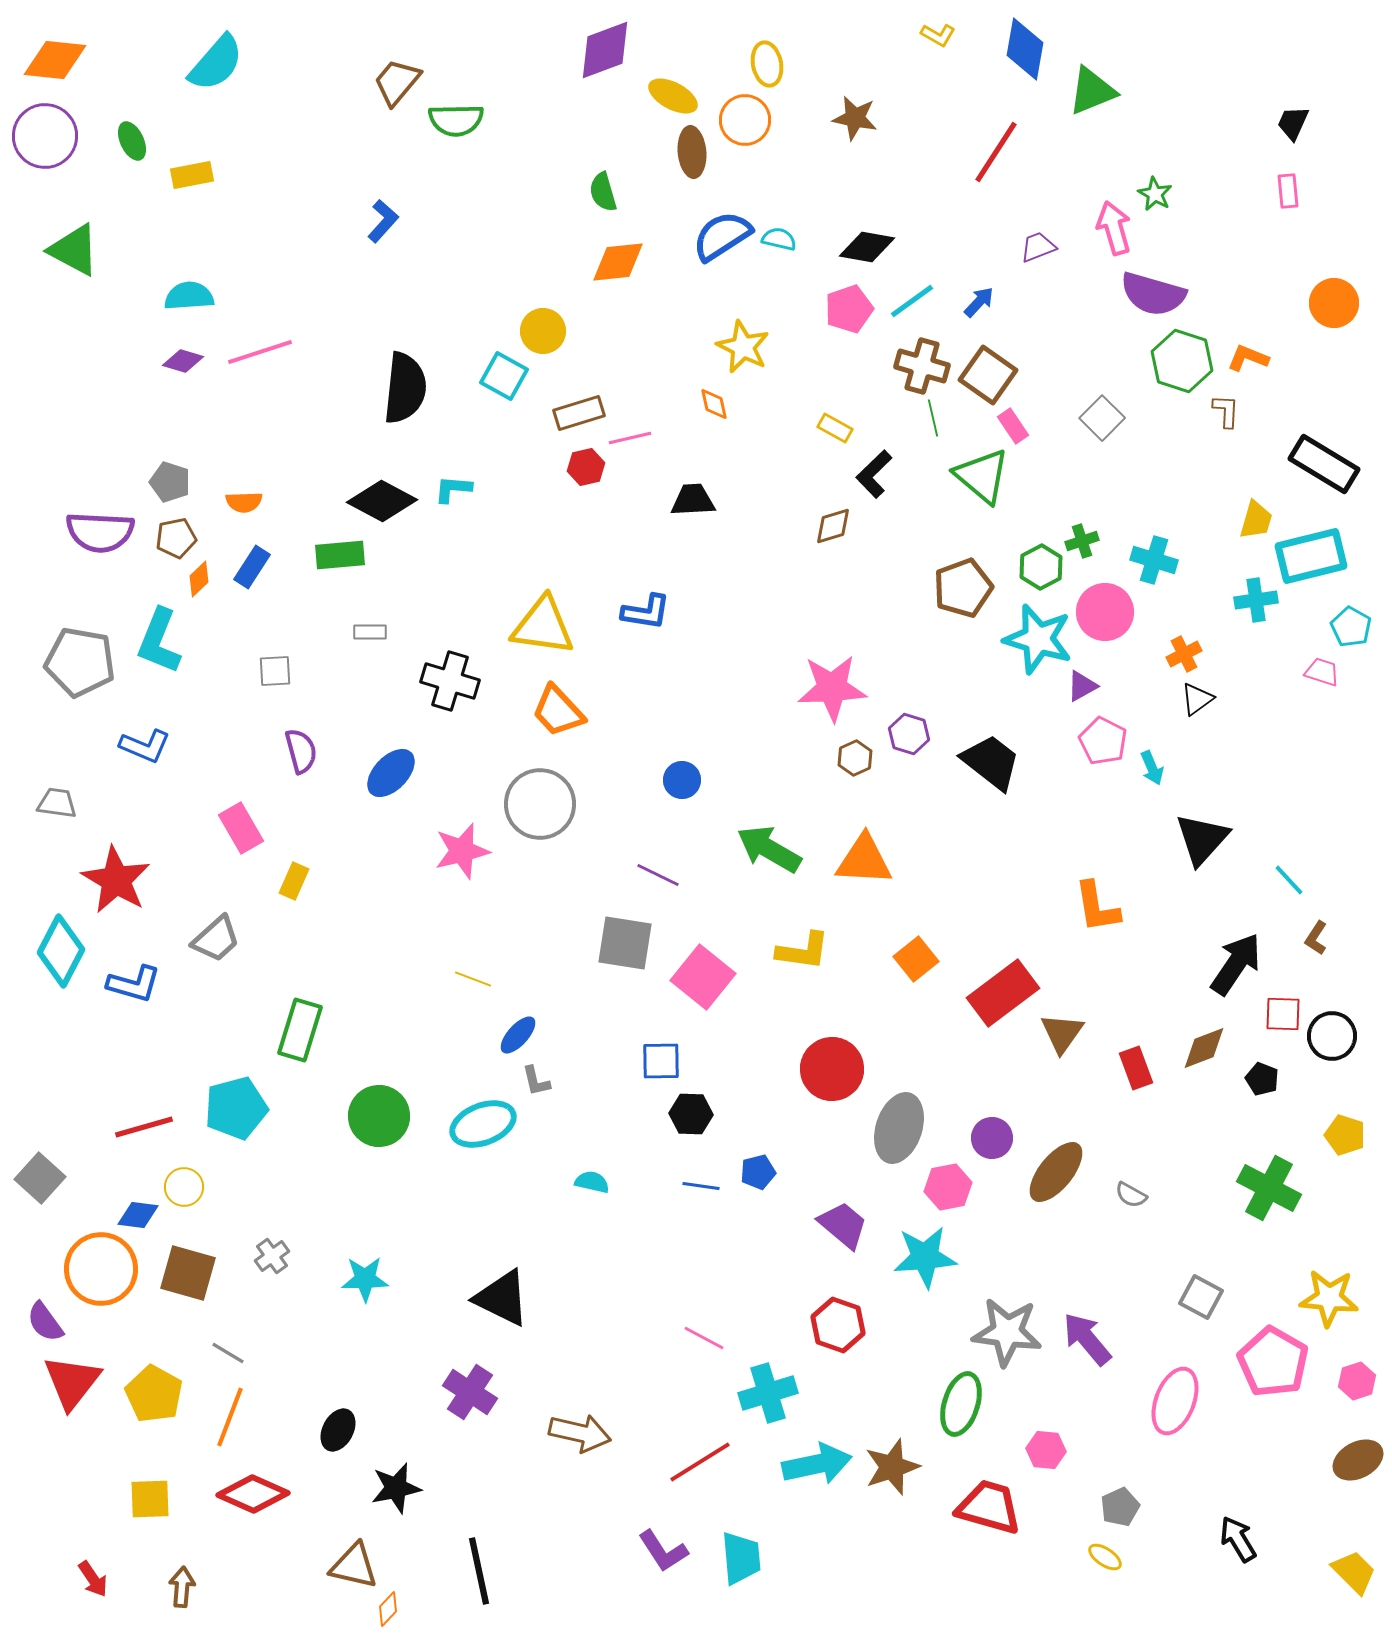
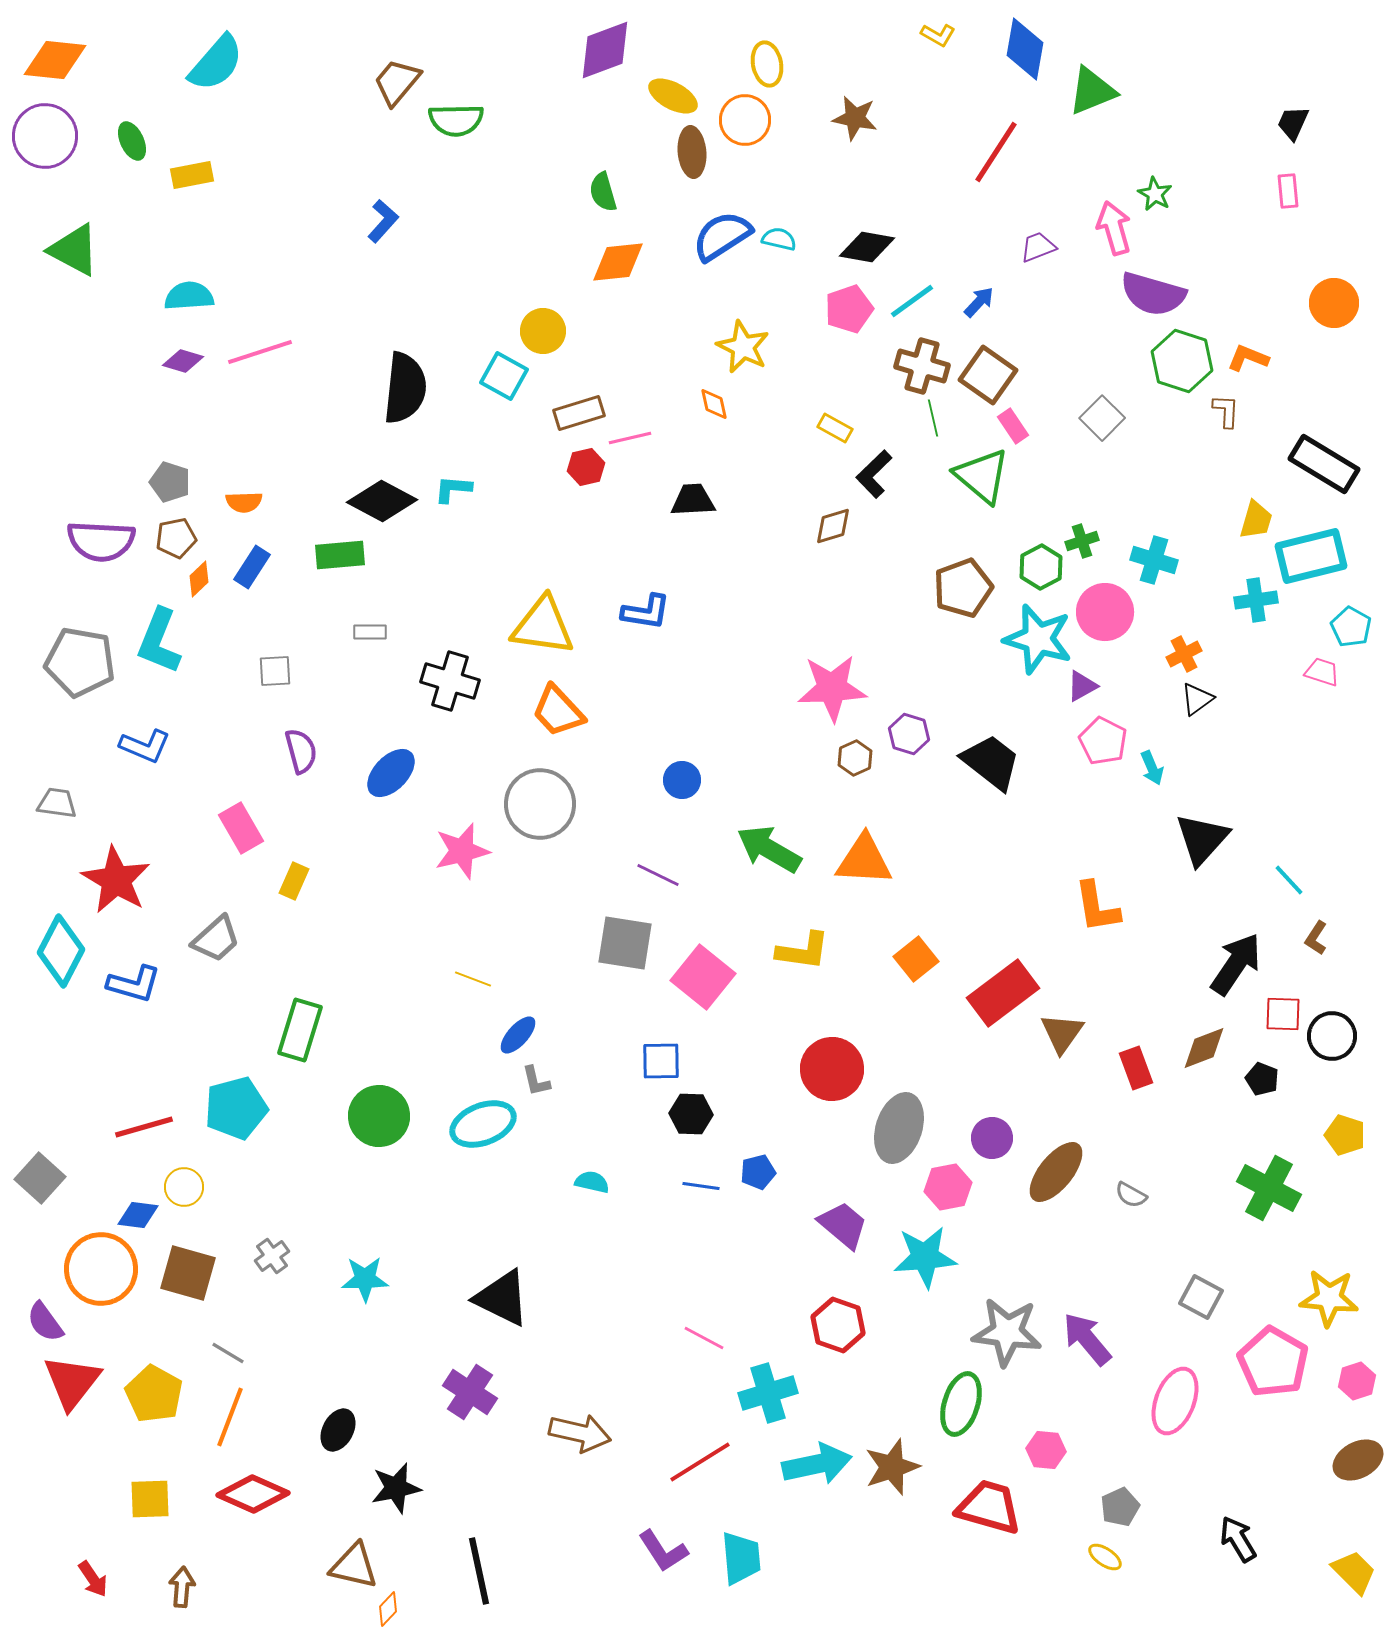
purple semicircle at (100, 532): moved 1 px right, 9 px down
